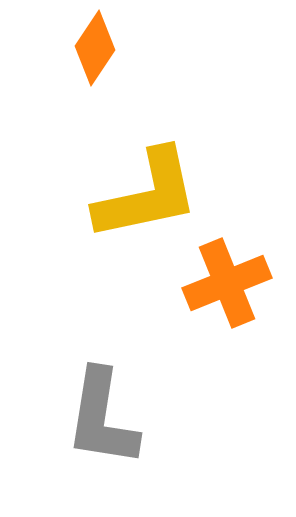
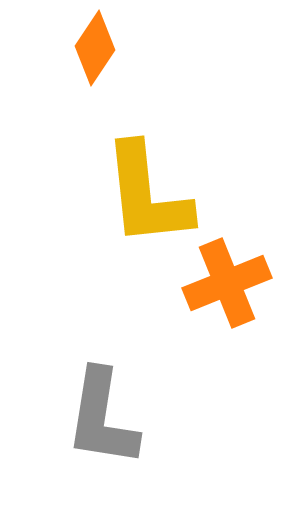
yellow L-shape: rotated 96 degrees clockwise
